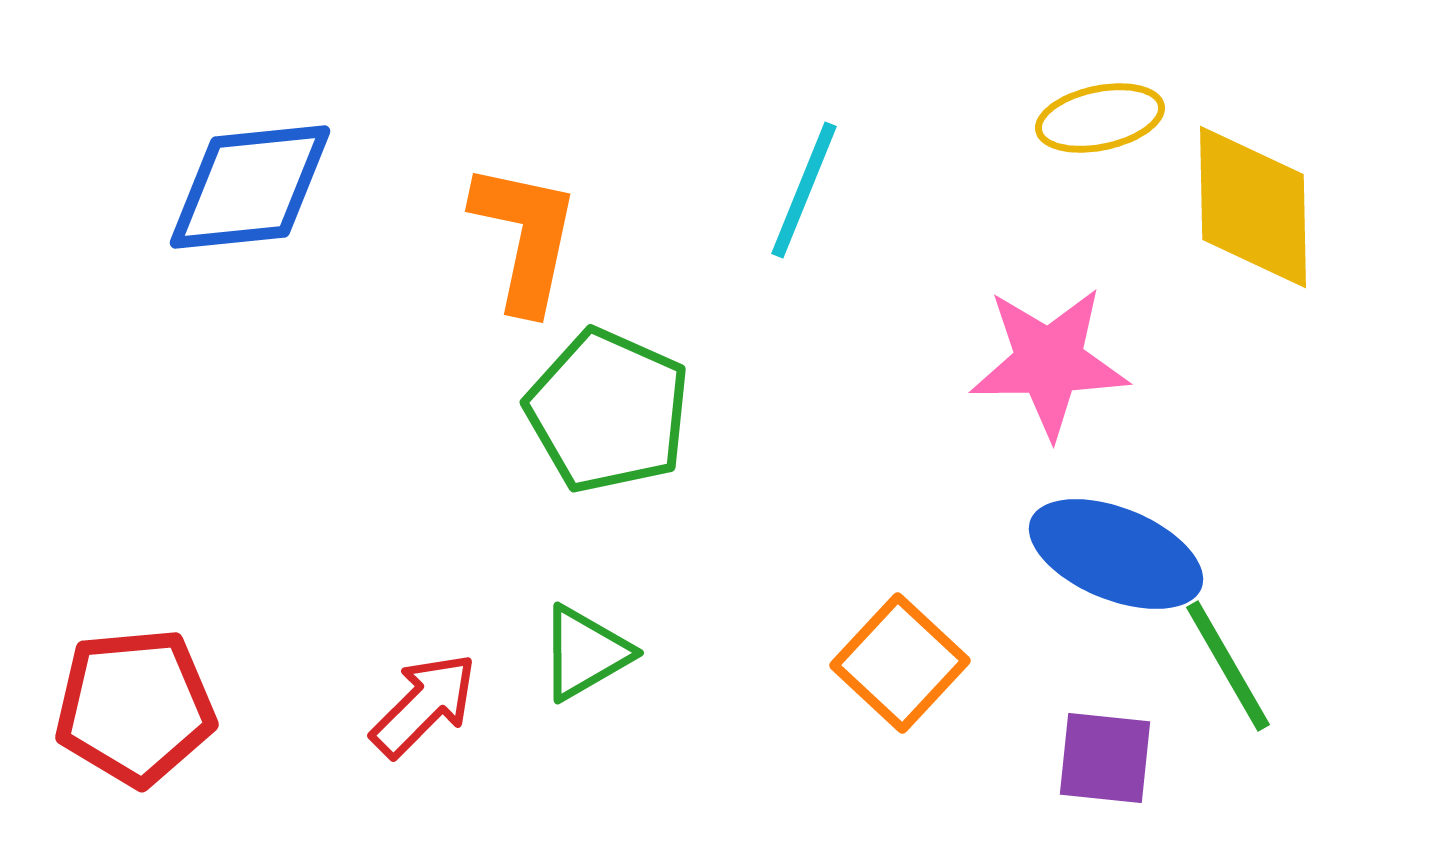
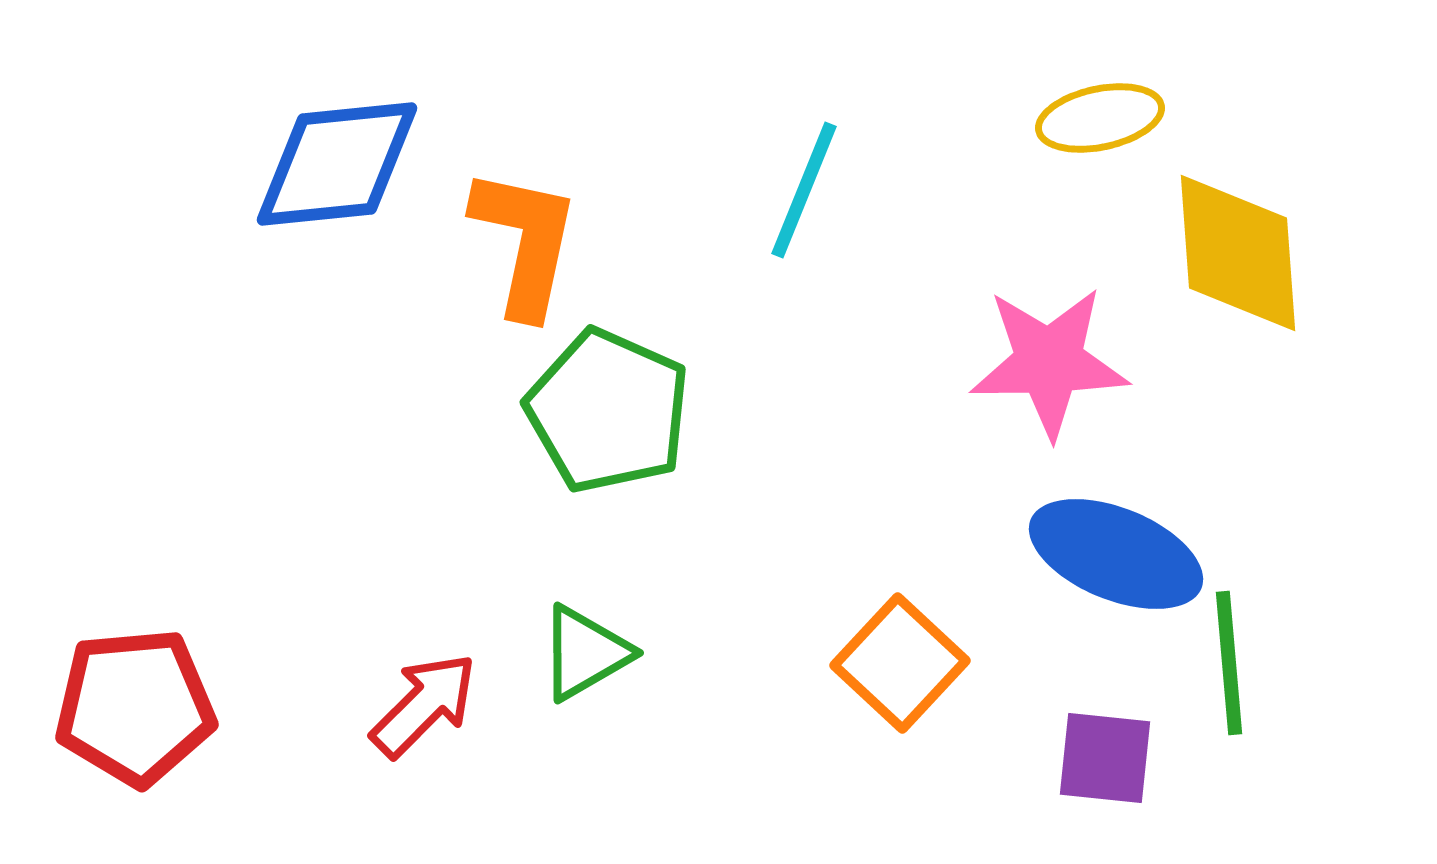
blue diamond: moved 87 px right, 23 px up
yellow diamond: moved 15 px left, 46 px down; rotated 3 degrees counterclockwise
orange L-shape: moved 5 px down
green line: moved 1 px right, 3 px up; rotated 25 degrees clockwise
